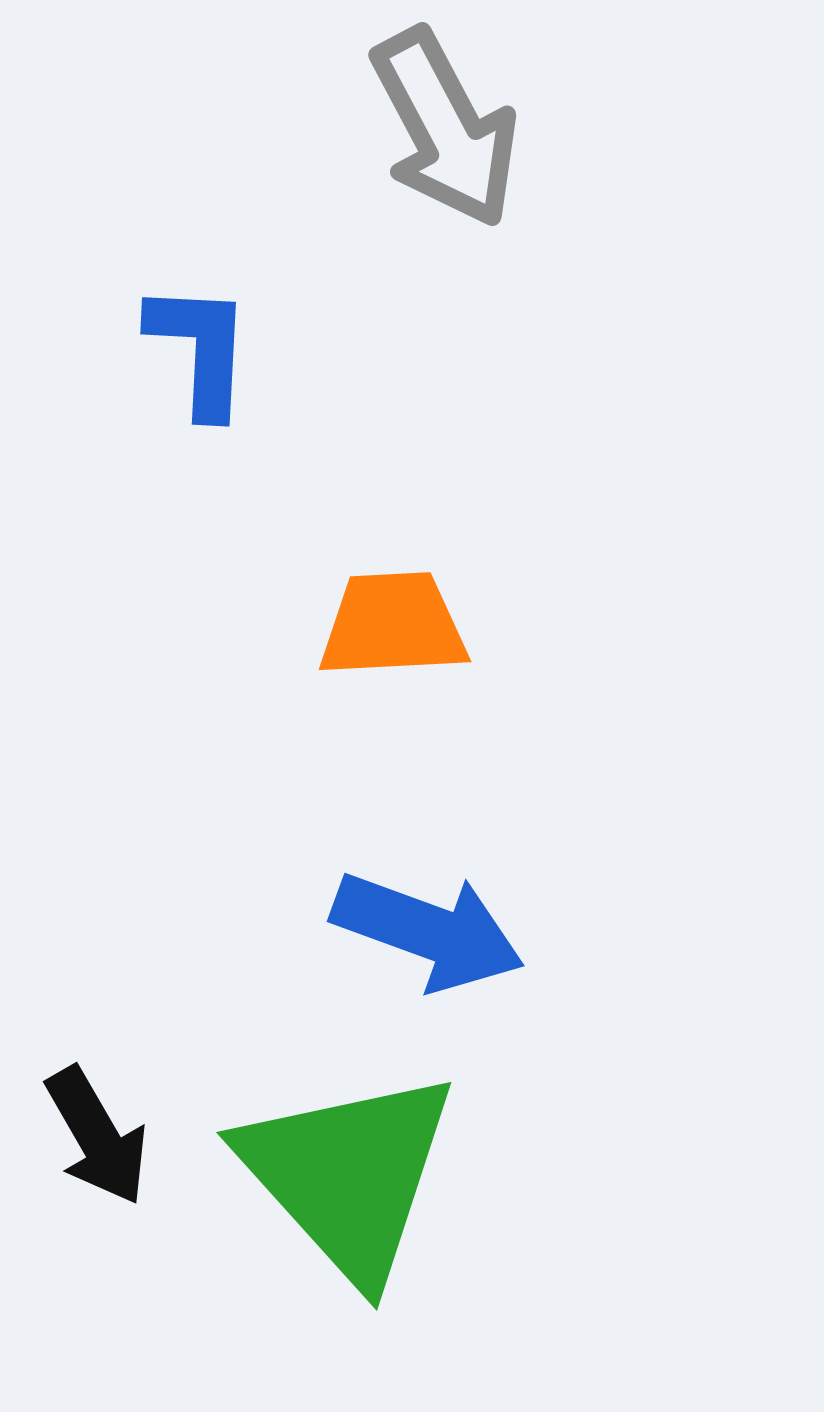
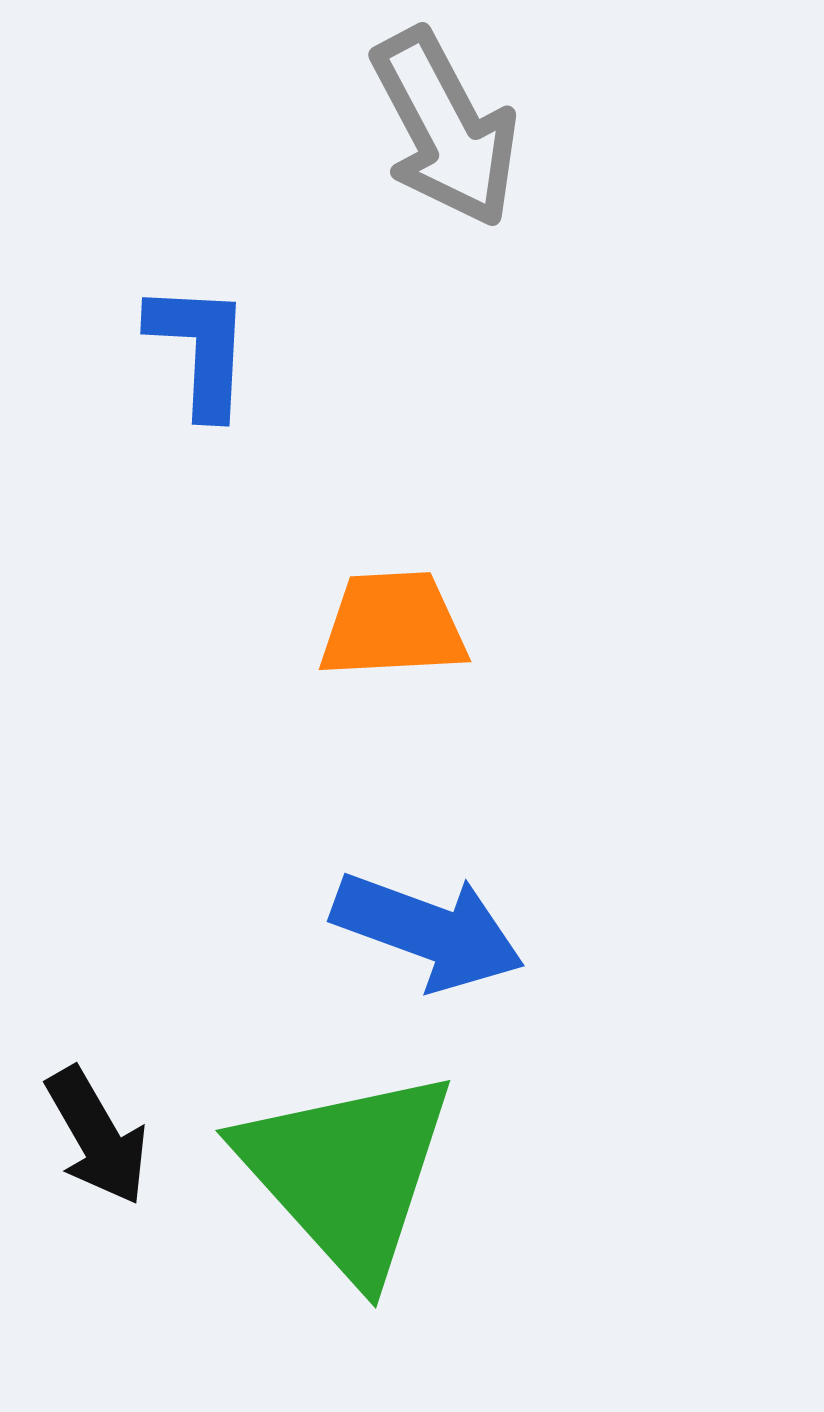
green triangle: moved 1 px left, 2 px up
